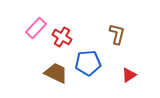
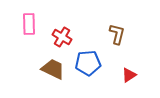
pink rectangle: moved 7 px left, 4 px up; rotated 45 degrees counterclockwise
brown trapezoid: moved 3 px left, 4 px up
